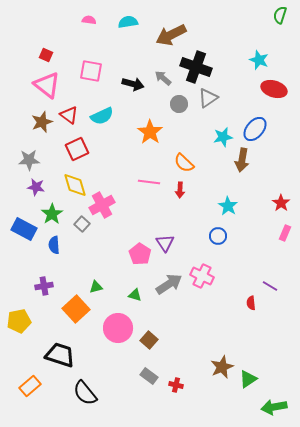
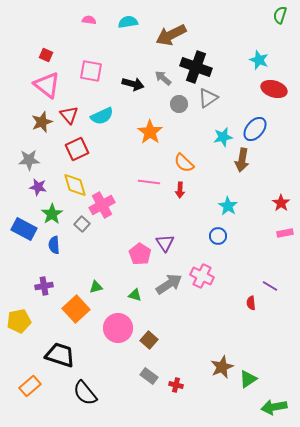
red triangle at (69, 115): rotated 12 degrees clockwise
purple star at (36, 187): moved 2 px right
pink rectangle at (285, 233): rotated 56 degrees clockwise
